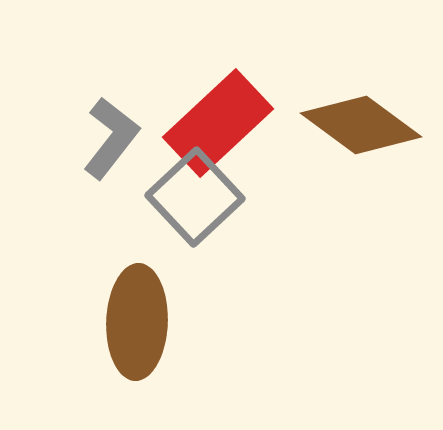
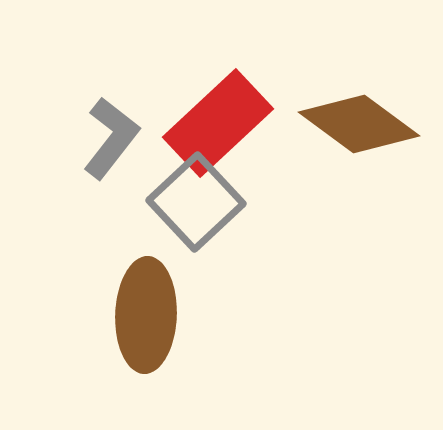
brown diamond: moved 2 px left, 1 px up
gray square: moved 1 px right, 5 px down
brown ellipse: moved 9 px right, 7 px up
